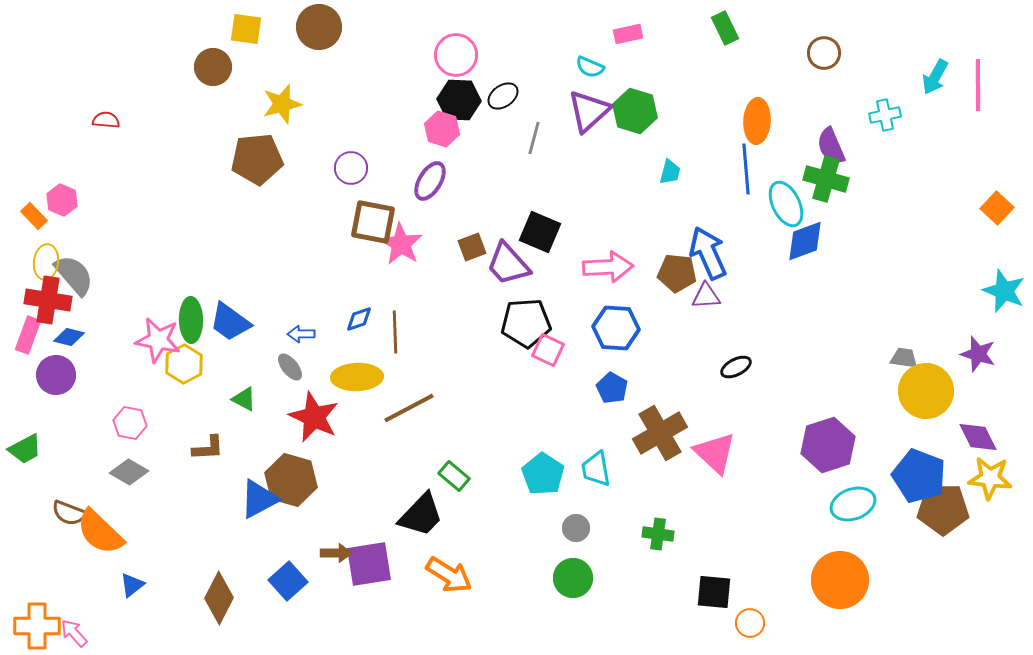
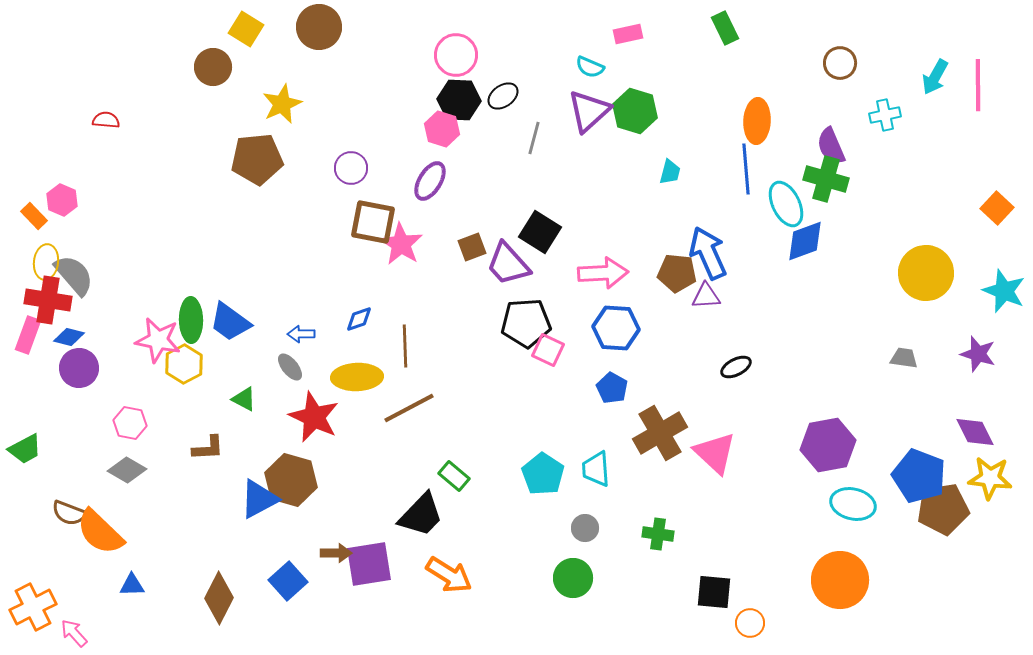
yellow square at (246, 29): rotated 24 degrees clockwise
brown circle at (824, 53): moved 16 px right, 10 px down
yellow star at (282, 104): rotated 9 degrees counterclockwise
black square at (540, 232): rotated 9 degrees clockwise
pink arrow at (608, 267): moved 5 px left, 6 px down
brown line at (395, 332): moved 10 px right, 14 px down
purple circle at (56, 375): moved 23 px right, 7 px up
yellow circle at (926, 391): moved 118 px up
purple diamond at (978, 437): moved 3 px left, 5 px up
purple hexagon at (828, 445): rotated 8 degrees clockwise
cyan trapezoid at (596, 469): rotated 6 degrees clockwise
gray diamond at (129, 472): moved 2 px left, 2 px up
cyan ellipse at (853, 504): rotated 33 degrees clockwise
brown pentagon at (943, 509): rotated 9 degrees counterclockwise
gray circle at (576, 528): moved 9 px right
blue triangle at (132, 585): rotated 36 degrees clockwise
orange cross at (37, 626): moved 4 px left, 19 px up; rotated 27 degrees counterclockwise
